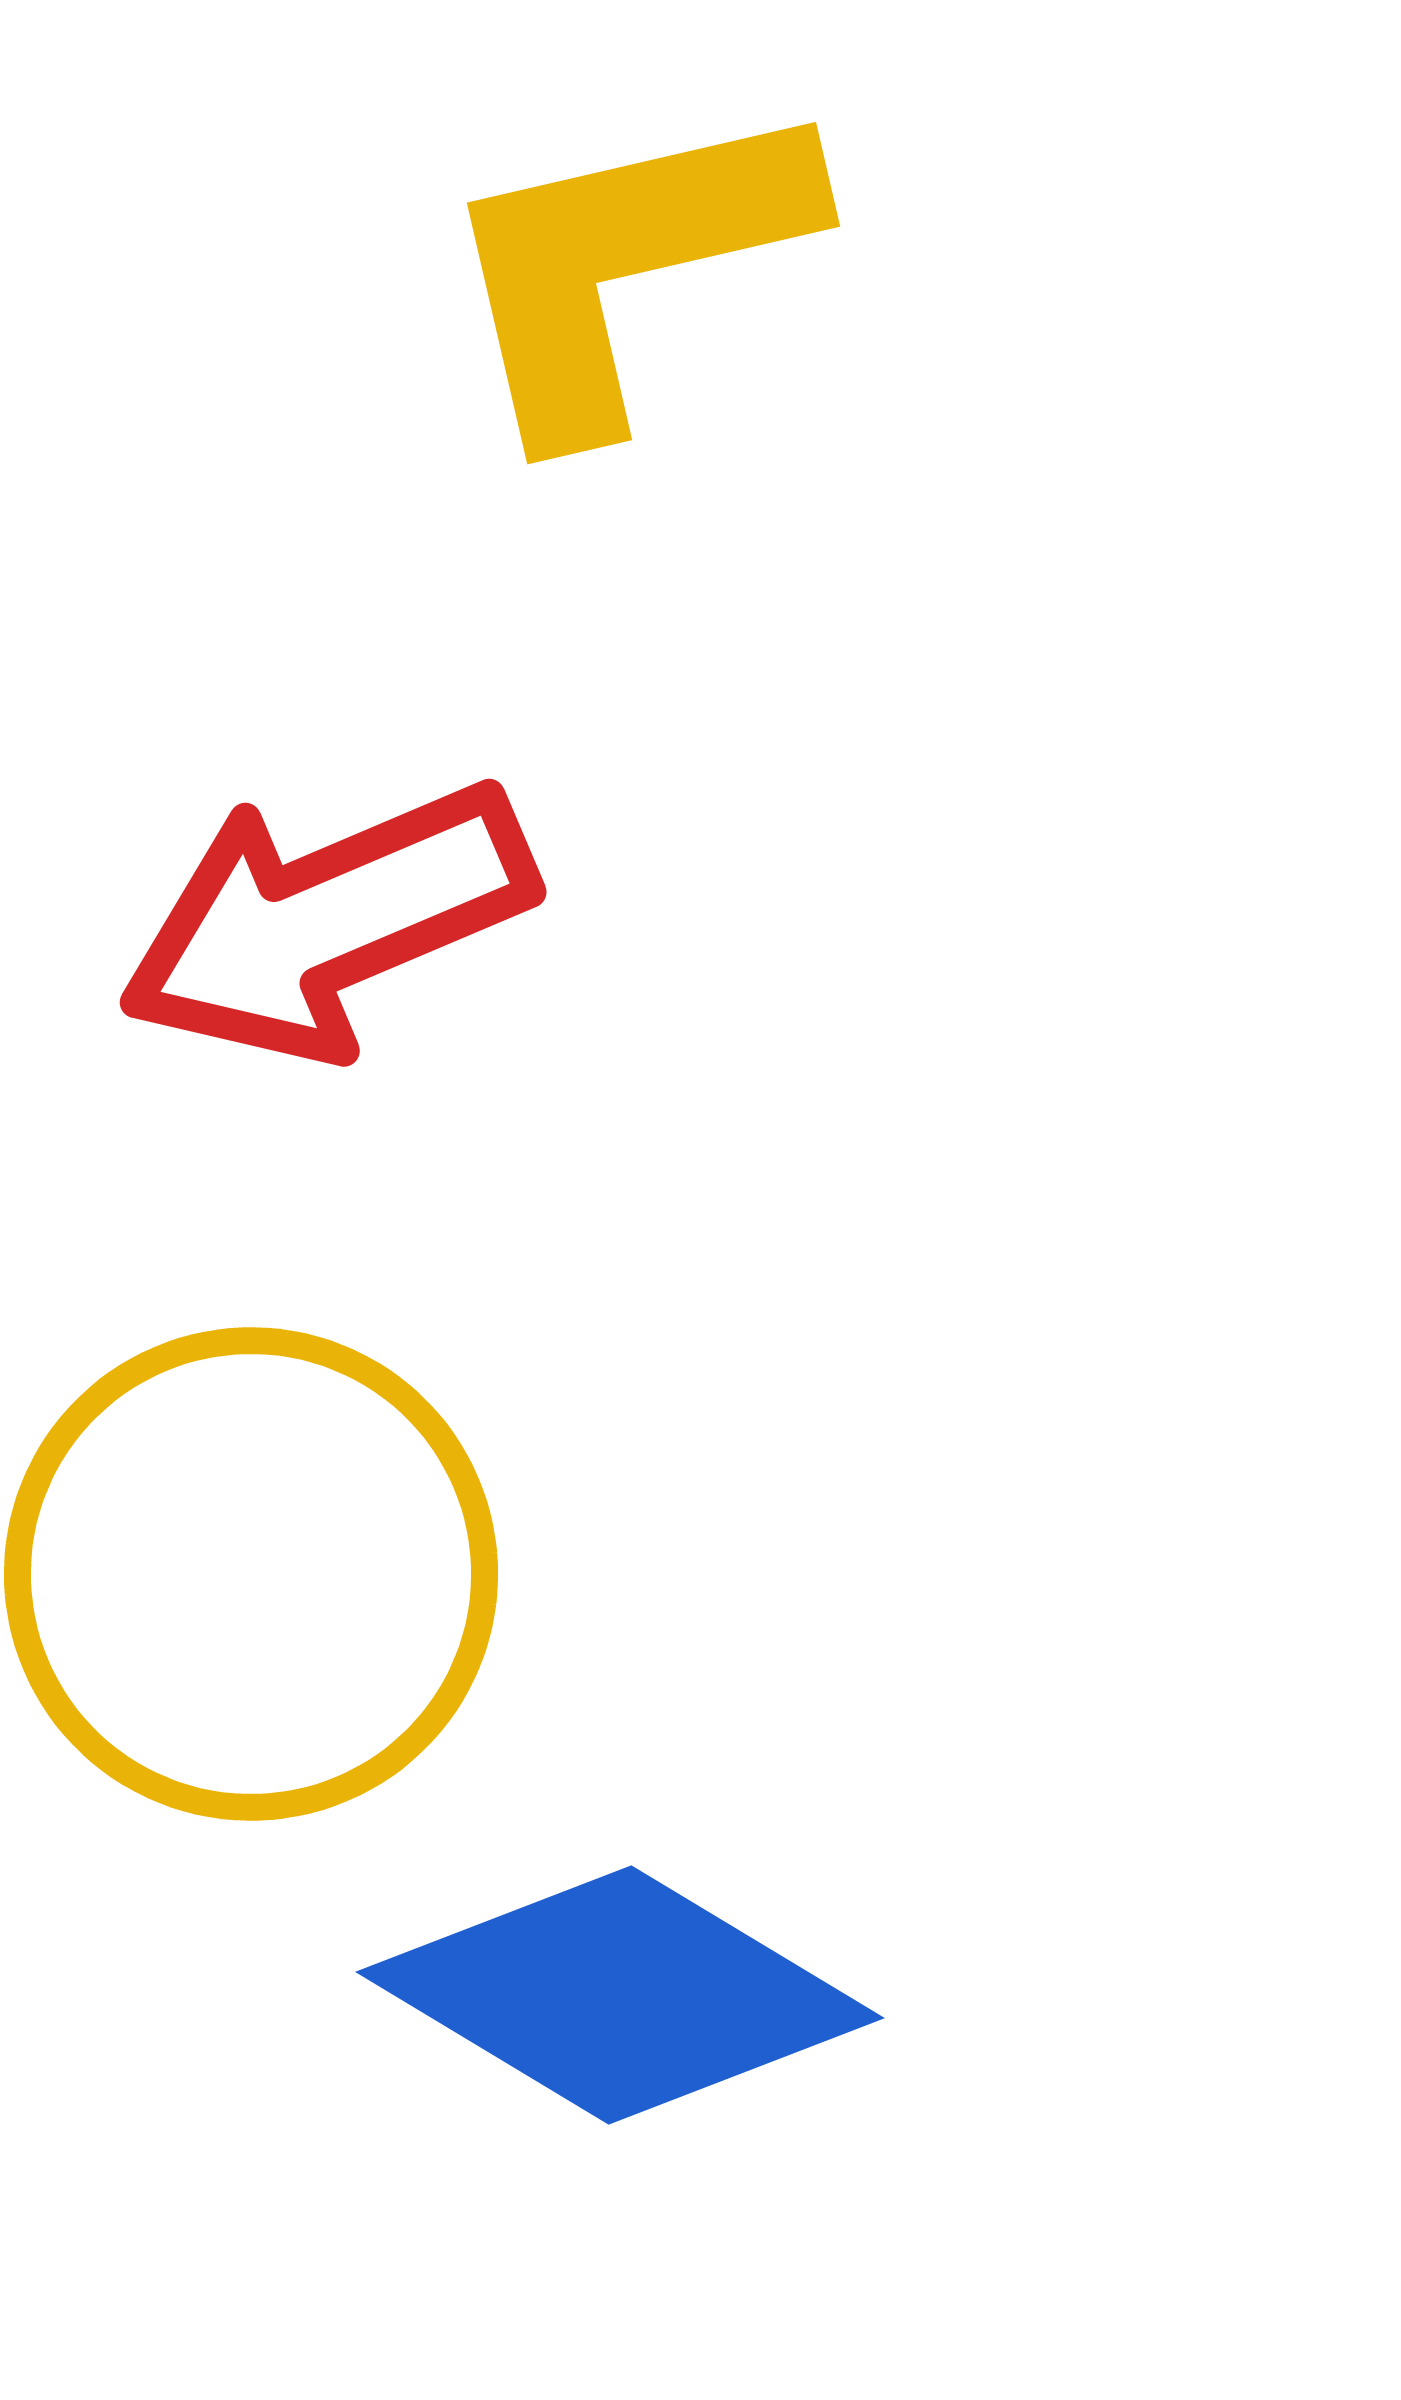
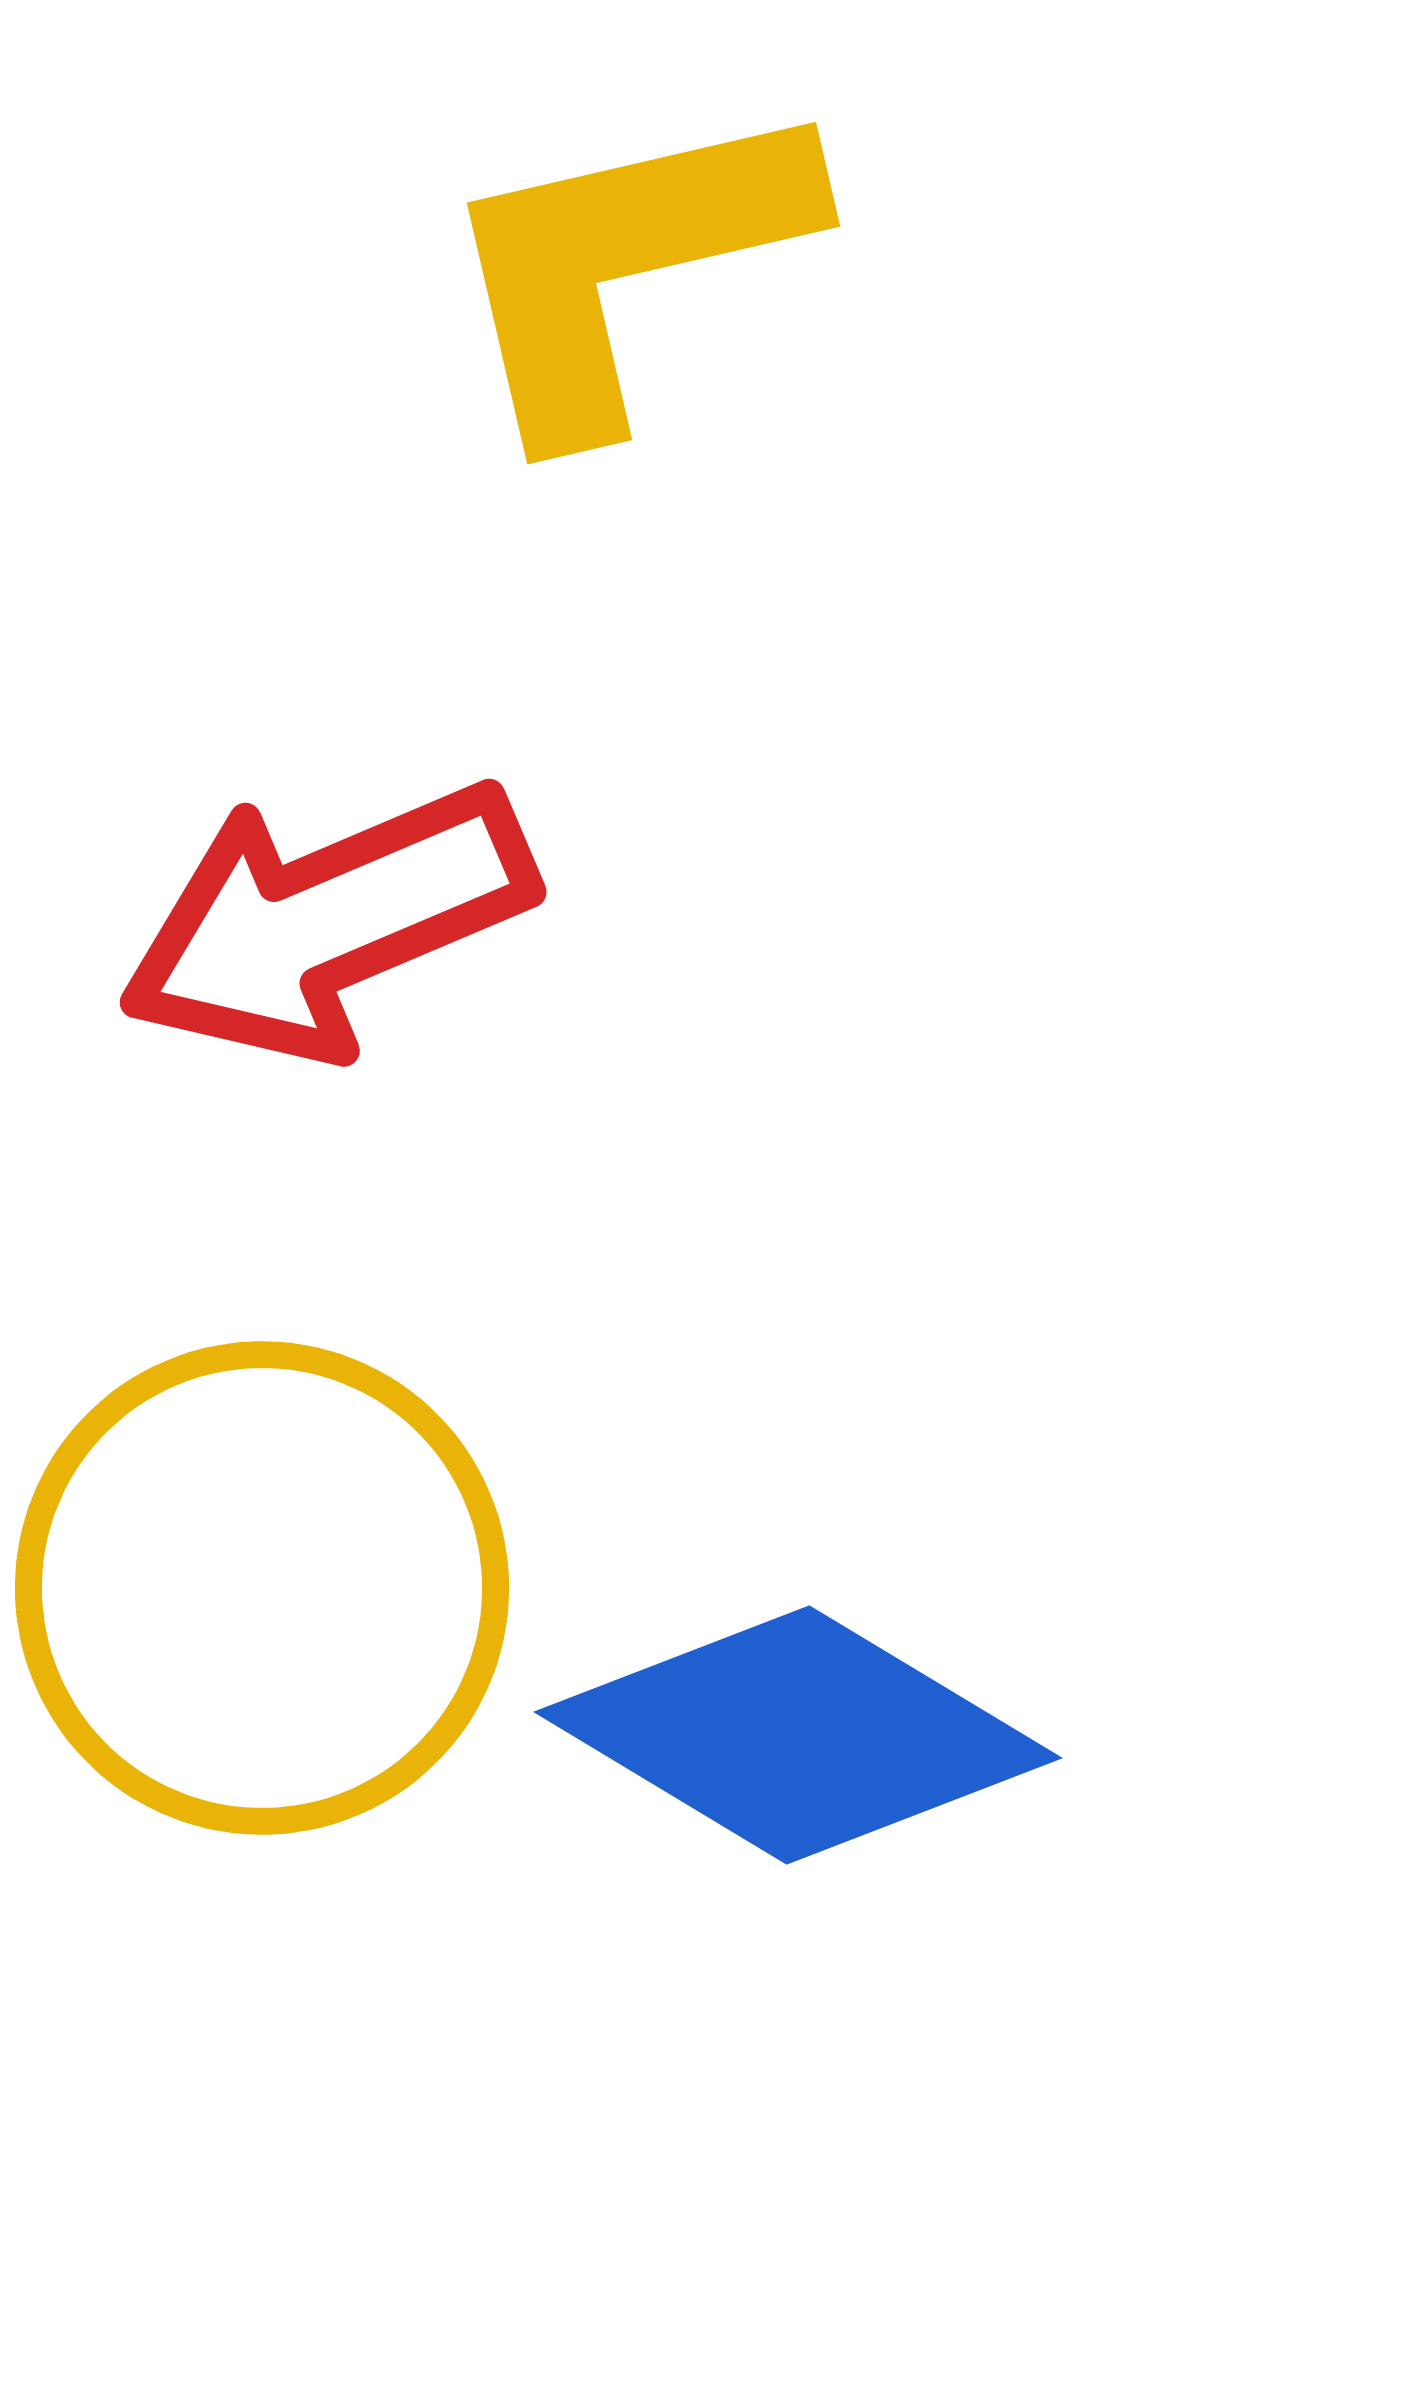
yellow circle: moved 11 px right, 14 px down
blue diamond: moved 178 px right, 260 px up
